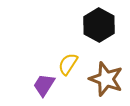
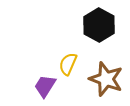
yellow semicircle: rotated 10 degrees counterclockwise
purple trapezoid: moved 1 px right, 1 px down
